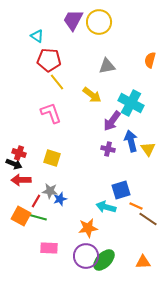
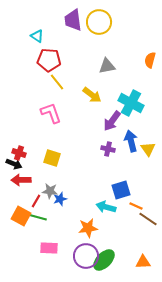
purple trapezoid: rotated 35 degrees counterclockwise
